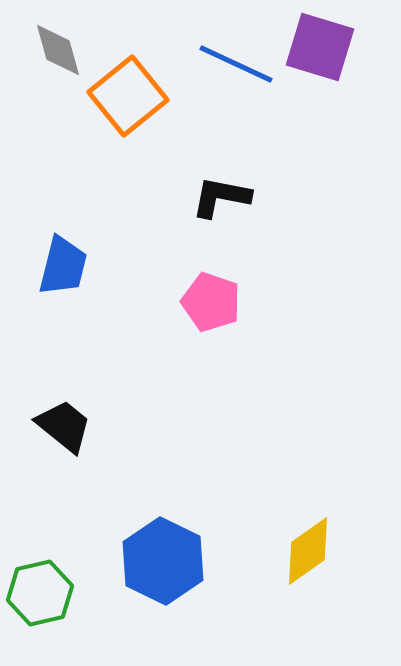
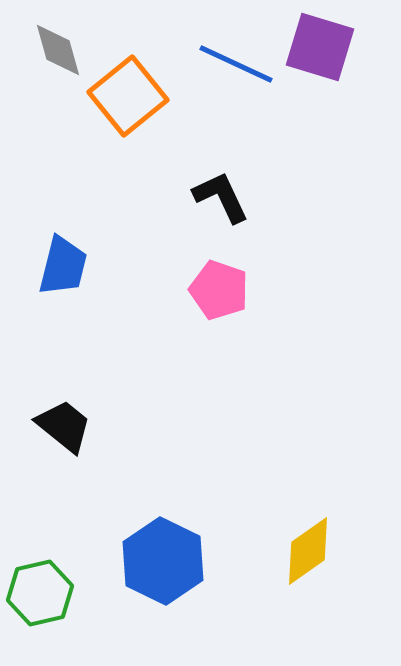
black L-shape: rotated 54 degrees clockwise
pink pentagon: moved 8 px right, 12 px up
